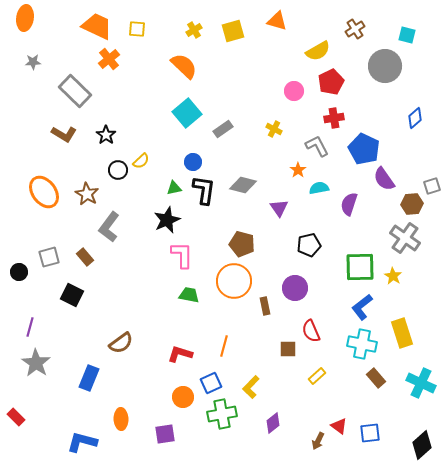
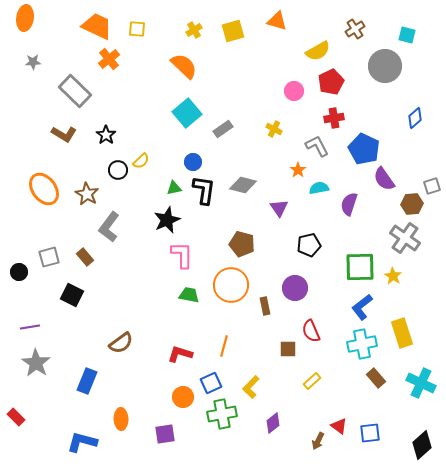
orange ellipse at (44, 192): moved 3 px up
orange circle at (234, 281): moved 3 px left, 4 px down
purple line at (30, 327): rotated 66 degrees clockwise
cyan cross at (362, 344): rotated 24 degrees counterclockwise
yellow rectangle at (317, 376): moved 5 px left, 5 px down
blue rectangle at (89, 378): moved 2 px left, 3 px down
